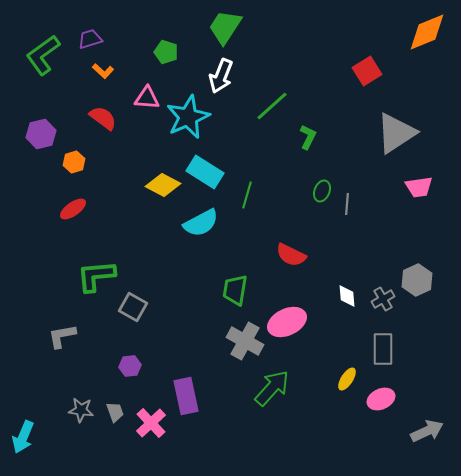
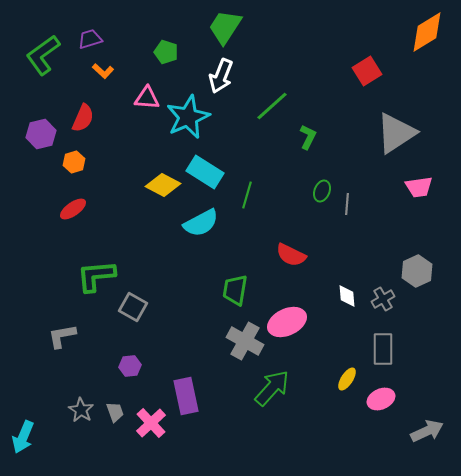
orange diamond at (427, 32): rotated 9 degrees counterclockwise
red semicircle at (103, 118): moved 20 px left; rotated 76 degrees clockwise
gray hexagon at (417, 280): moved 9 px up
gray star at (81, 410): rotated 25 degrees clockwise
